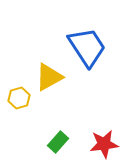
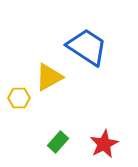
blue trapezoid: rotated 24 degrees counterclockwise
yellow hexagon: rotated 15 degrees clockwise
red star: rotated 20 degrees counterclockwise
